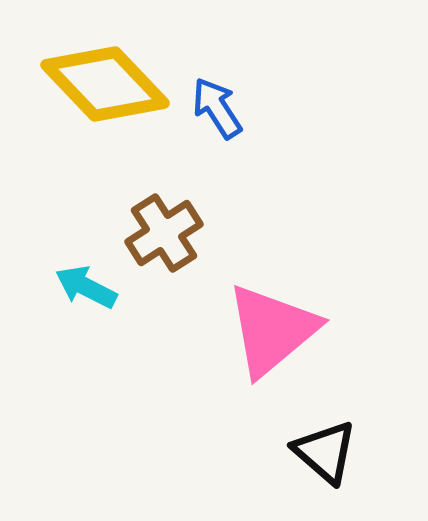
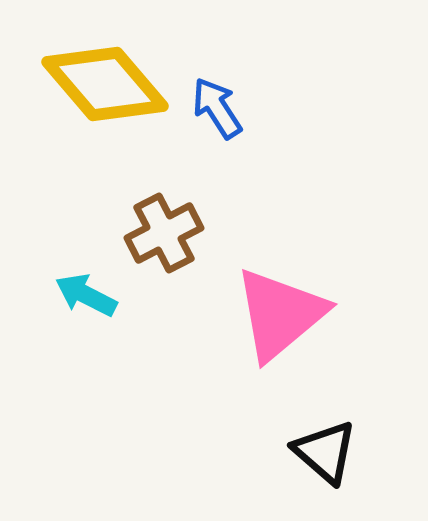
yellow diamond: rotated 3 degrees clockwise
brown cross: rotated 6 degrees clockwise
cyan arrow: moved 8 px down
pink triangle: moved 8 px right, 16 px up
